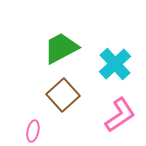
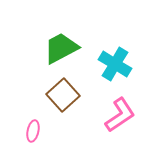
cyan cross: rotated 16 degrees counterclockwise
